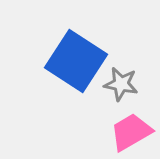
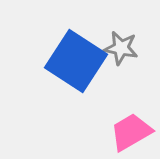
gray star: moved 36 px up
